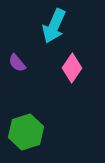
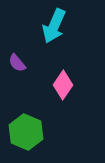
pink diamond: moved 9 px left, 17 px down
green hexagon: rotated 20 degrees counterclockwise
